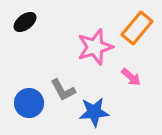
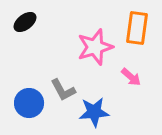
orange rectangle: rotated 32 degrees counterclockwise
